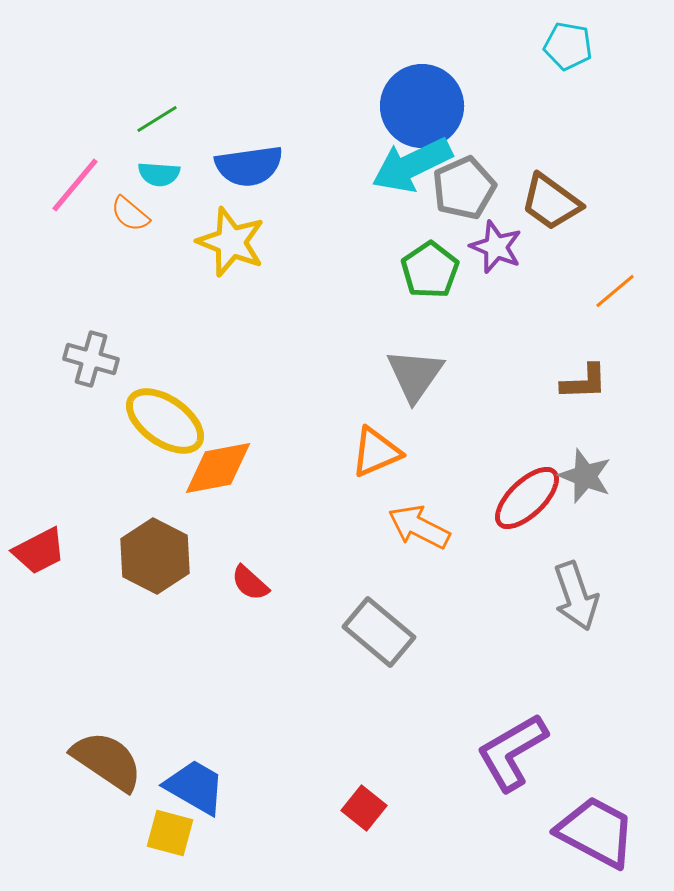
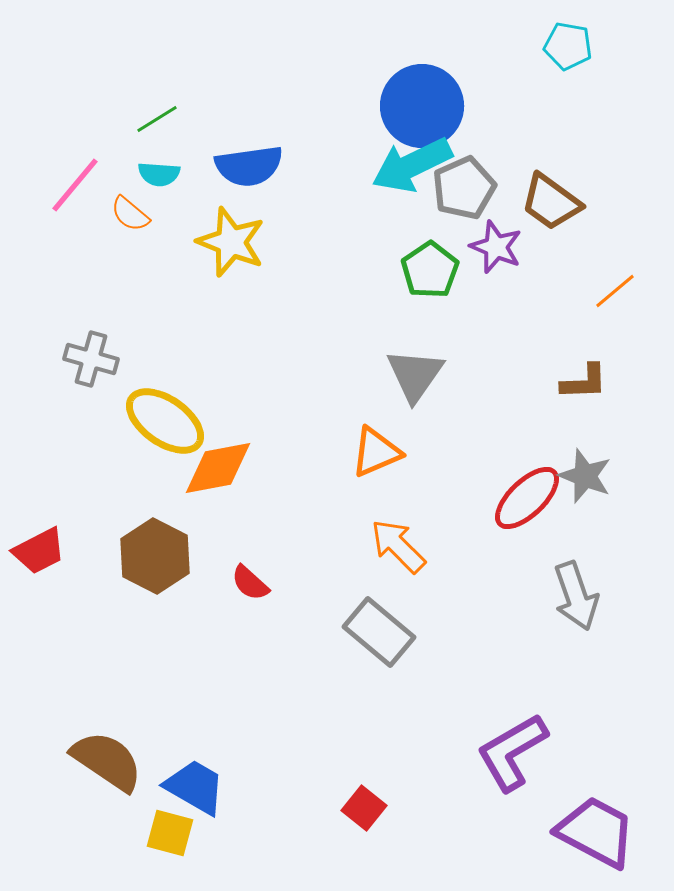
orange arrow: moved 21 px left, 19 px down; rotated 18 degrees clockwise
